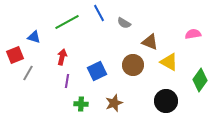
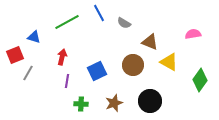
black circle: moved 16 px left
